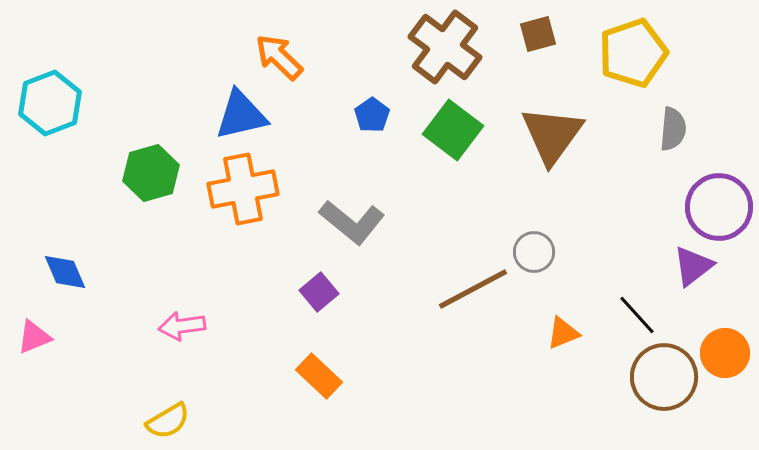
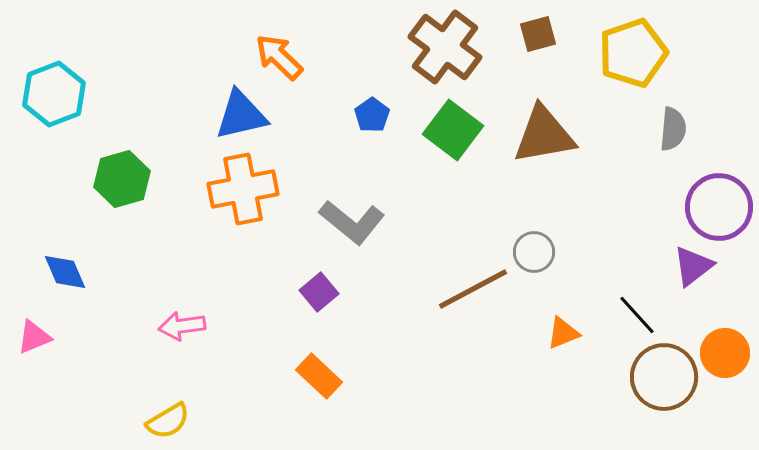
cyan hexagon: moved 4 px right, 9 px up
brown triangle: moved 8 px left; rotated 44 degrees clockwise
green hexagon: moved 29 px left, 6 px down
